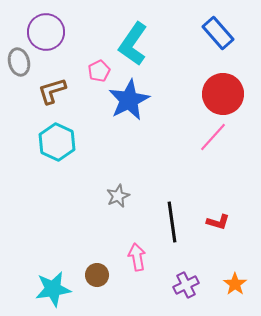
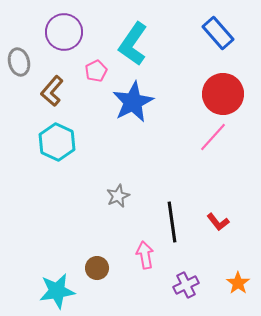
purple circle: moved 18 px right
pink pentagon: moved 3 px left
brown L-shape: rotated 32 degrees counterclockwise
blue star: moved 4 px right, 2 px down
red L-shape: rotated 35 degrees clockwise
pink arrow: moved 8 px right, 2 px up
brown circle: moved 7 px up
orange star: moved 3 px right, 1 px up
cyan star: moved 4 px right, 2 px down
